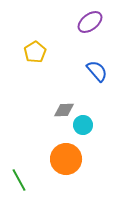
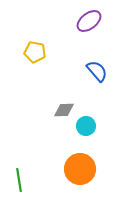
purple ellipse: moved 1 px left, 1 px up
yellow pentagon: rotated 30 degrees counterclockwise
cyan circle: moved 3 px right, 1 px down
orange circle: moved 14 px right, 10 px down
green line: rotated 20 degrees clockwise
